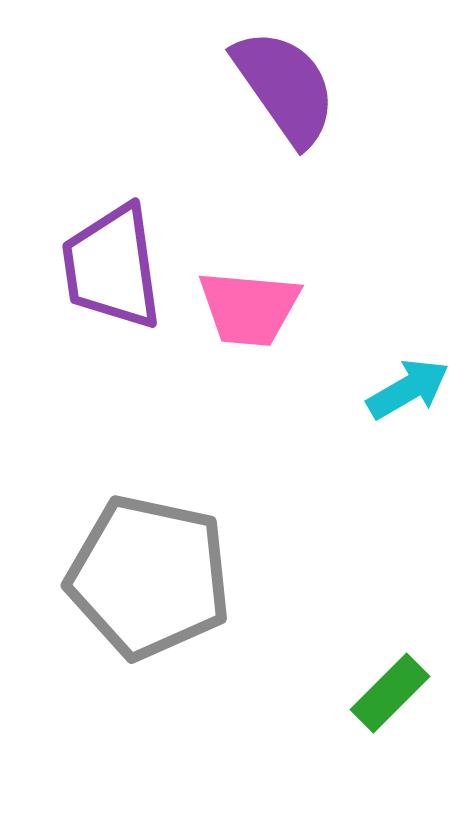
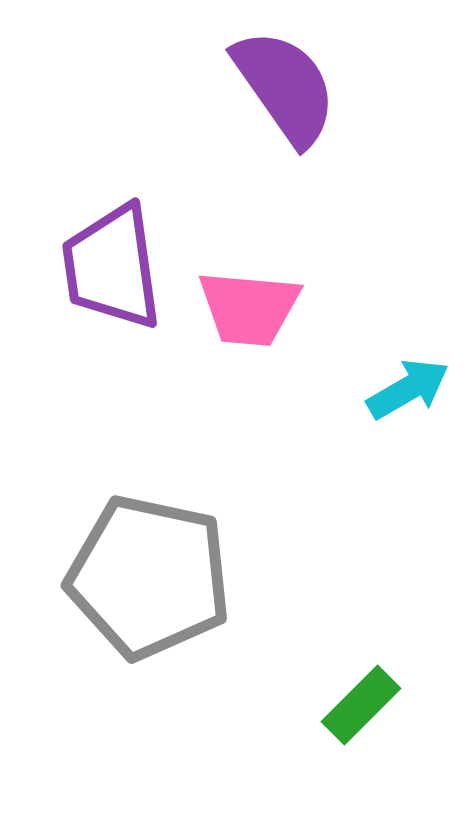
green rectangle: moved 29 px left, 12 px down
